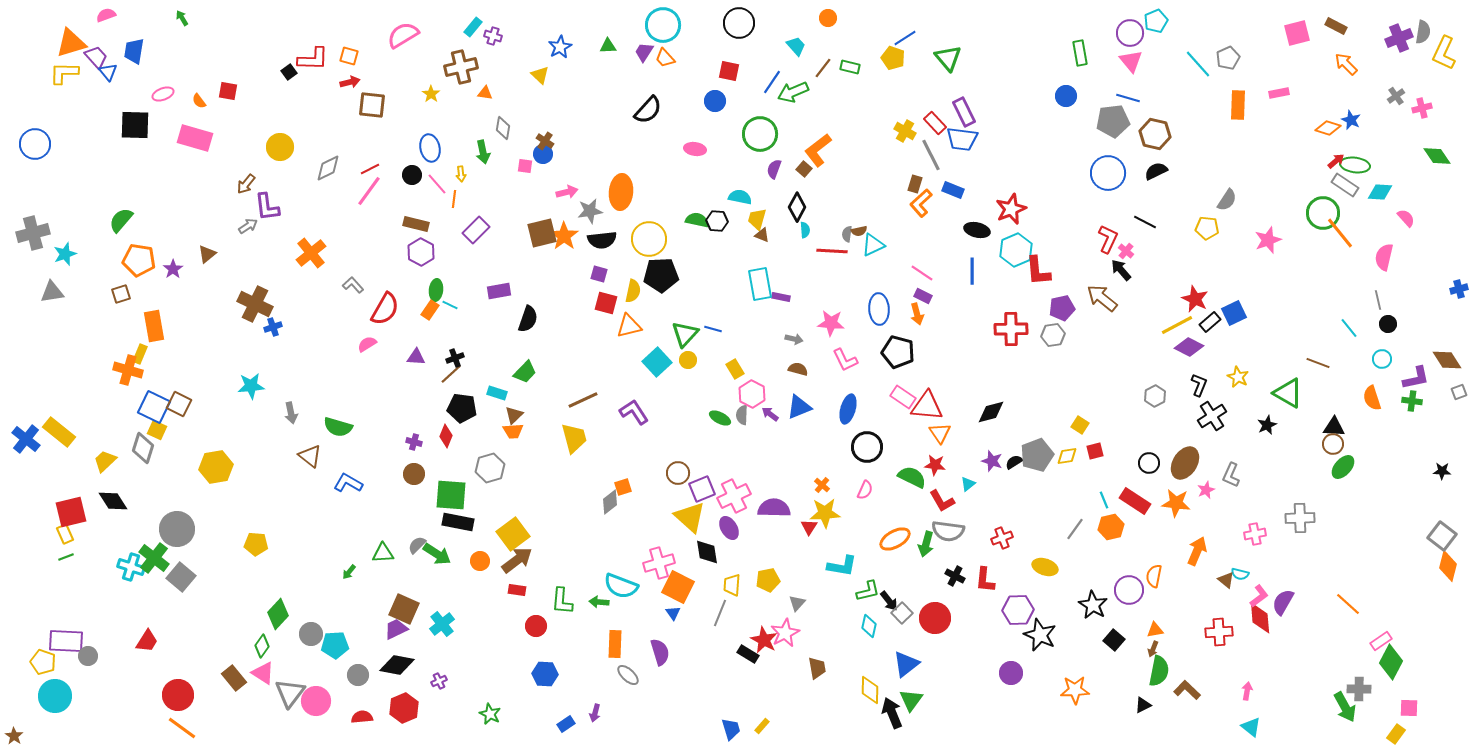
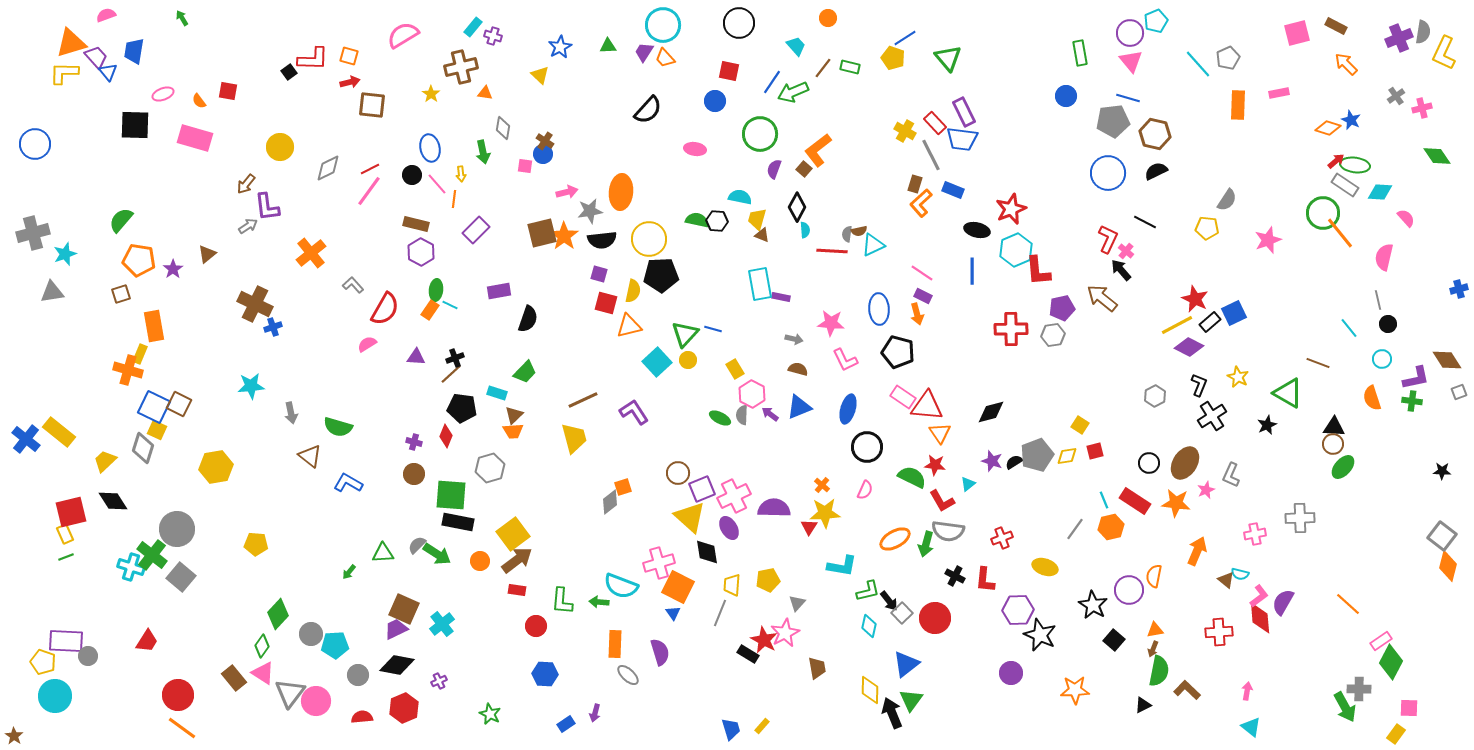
green cross at (154, 558): moved 2 px left, 3 px up
